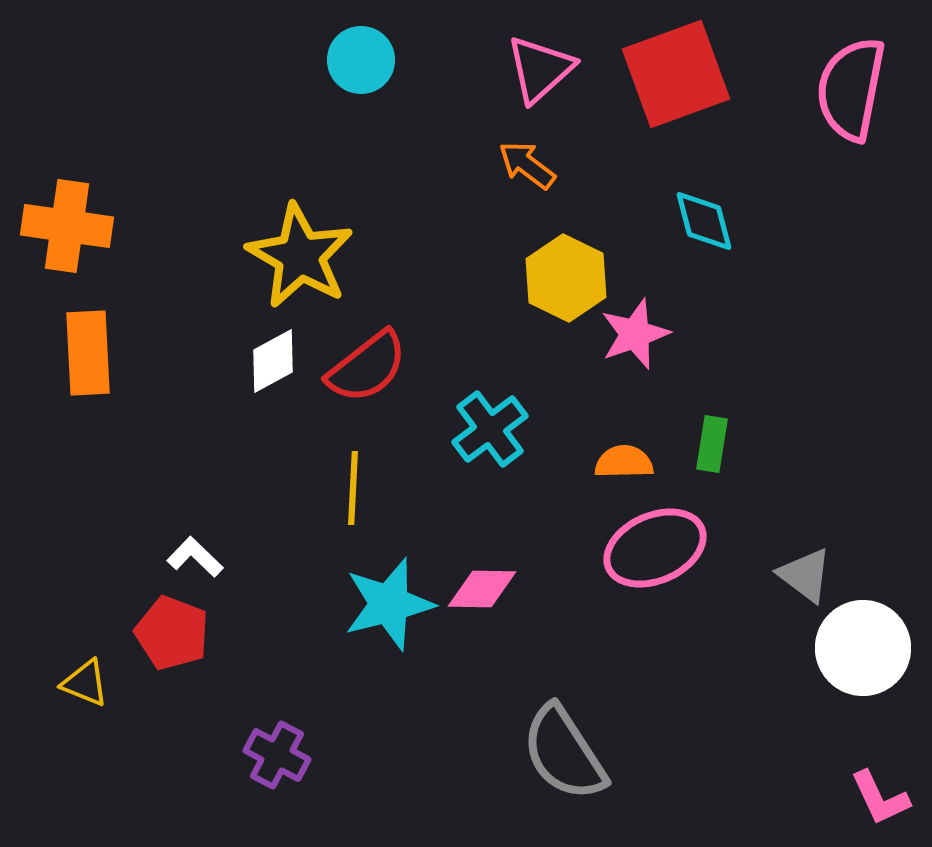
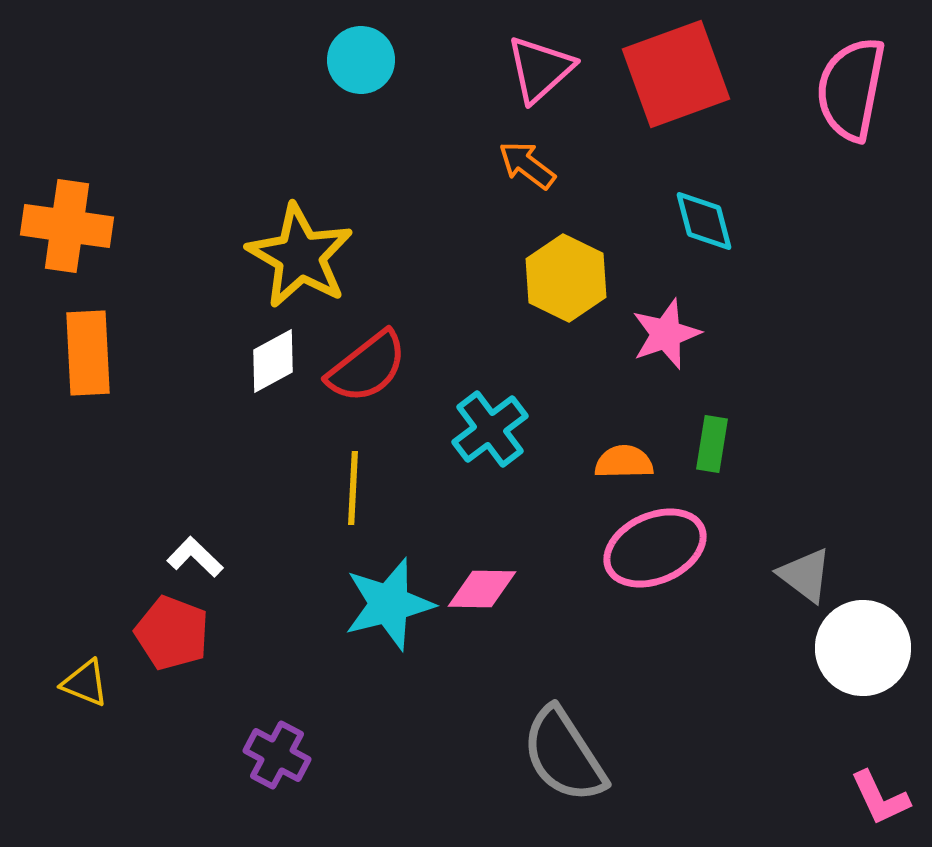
pink star: moved 31 px right
gray semicircle: moved 2 px down
